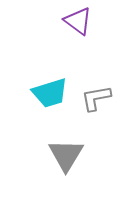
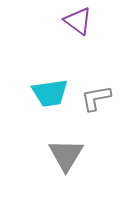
cyan trapezoid: rotated 9 degrees clockwise
